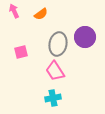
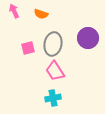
orange semicircle: rotated 56 degrees clockwise
purple circle: moved 3 px right, 1 px down
gray ellipse: moved 5 px left
pink square: moved 7 px right, 4 px up
